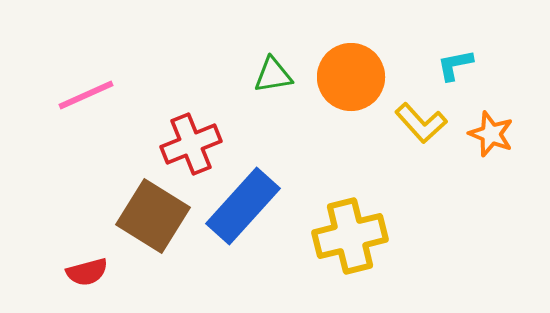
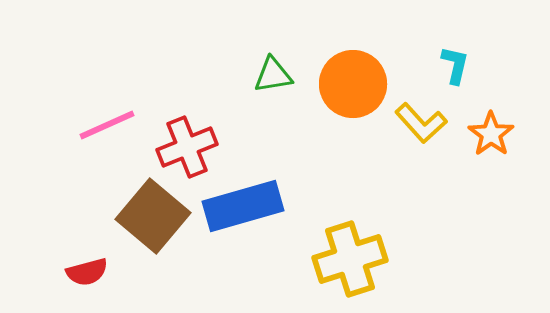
cyan L-shape: rotated 114 degrees clockwise
orange circle: moved 2 px right, 7 px down
pink line: moved 21 px right, 30 px down
orange star: rotated 15 degrees clockwise
red cross: moved 4 px left, 3 px down
blue rectangle: rotated 32 degrees clockwise
brown square: rotated 8 degrees clockwise
yellow cross: moved 23 px down; rotated 4 degrees counterclockwise
